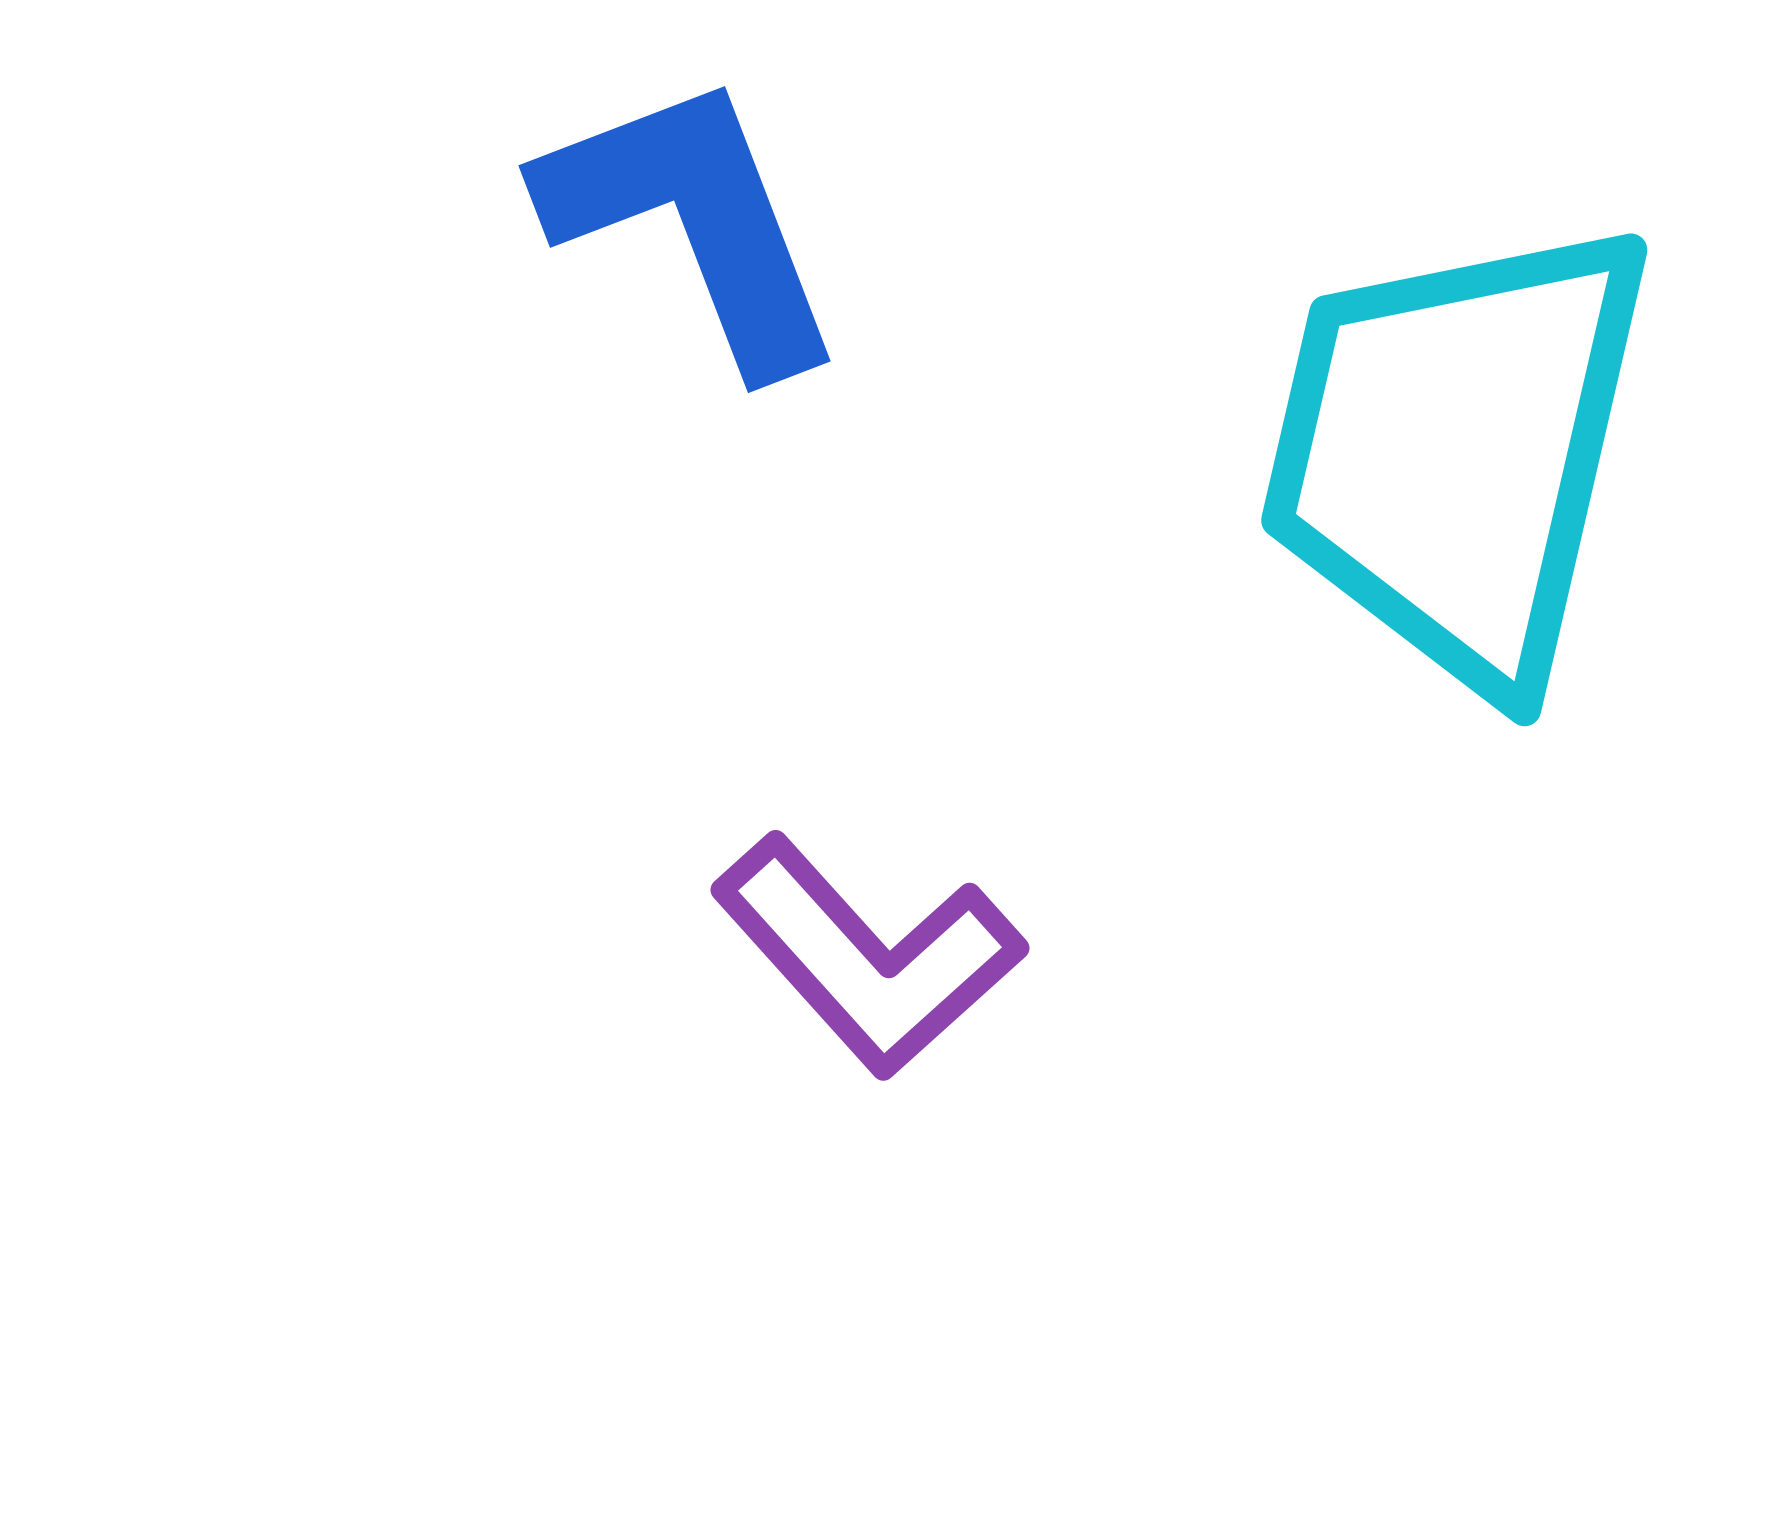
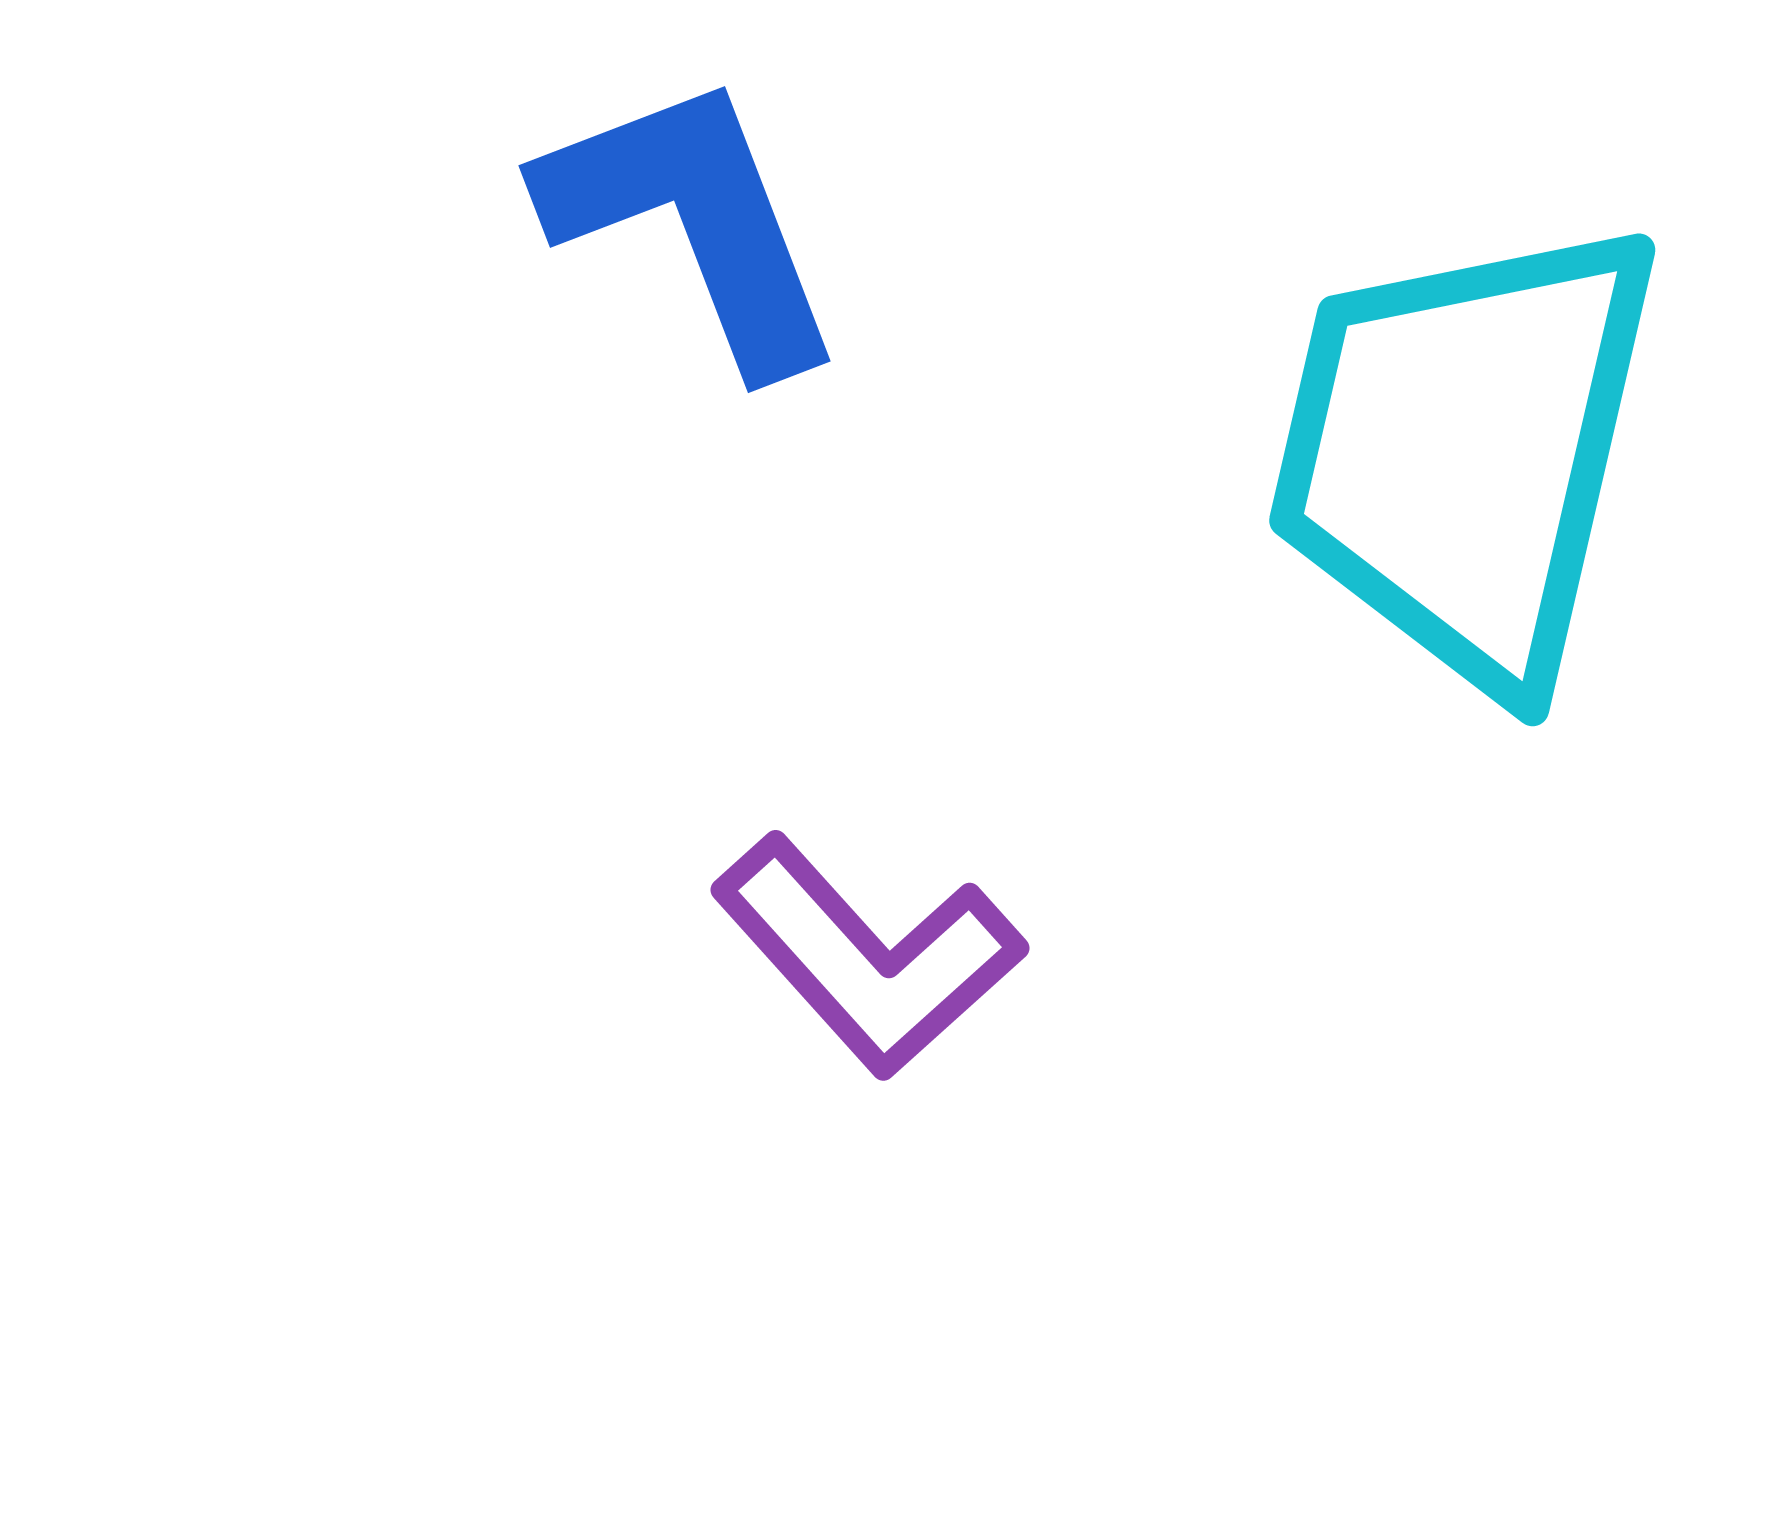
cyan trapezoid: moved 8 px right
